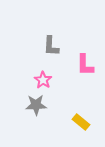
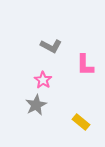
gray L-shape: rotated 65 degrees counterclockwise
gray star: rotated 25 degrees counterclockwise
